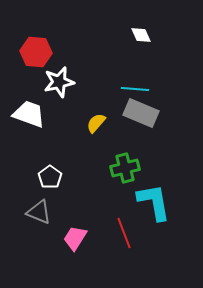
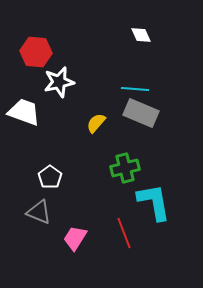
white trapezoid: moved 5 px left, 2 px up
